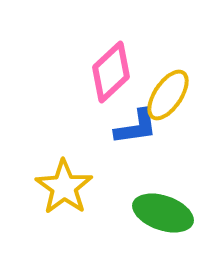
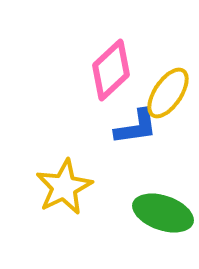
pink diamond: moved 2 px up
yellow ellipse: moved 2 px up
yellow star: rotated 10 degrees clockwise
